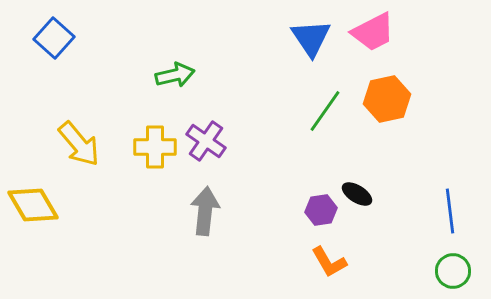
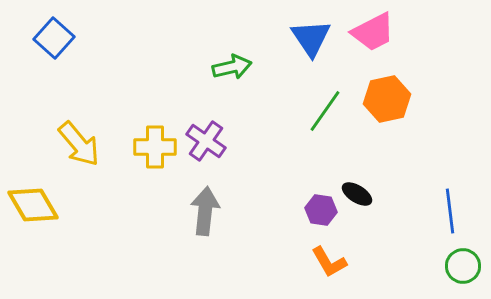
green arrow: moved 57 px right, 8 px up
purple hexagon: rotated 16 degrees clockwise
green circle: moved 10 px right, 5 px up
